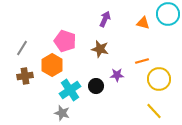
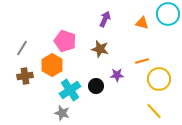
orange triangle: moved 1 px left
